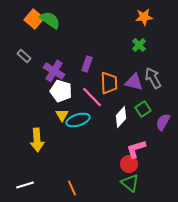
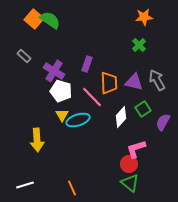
gray arrow: moved 4 px right, 2 px down
